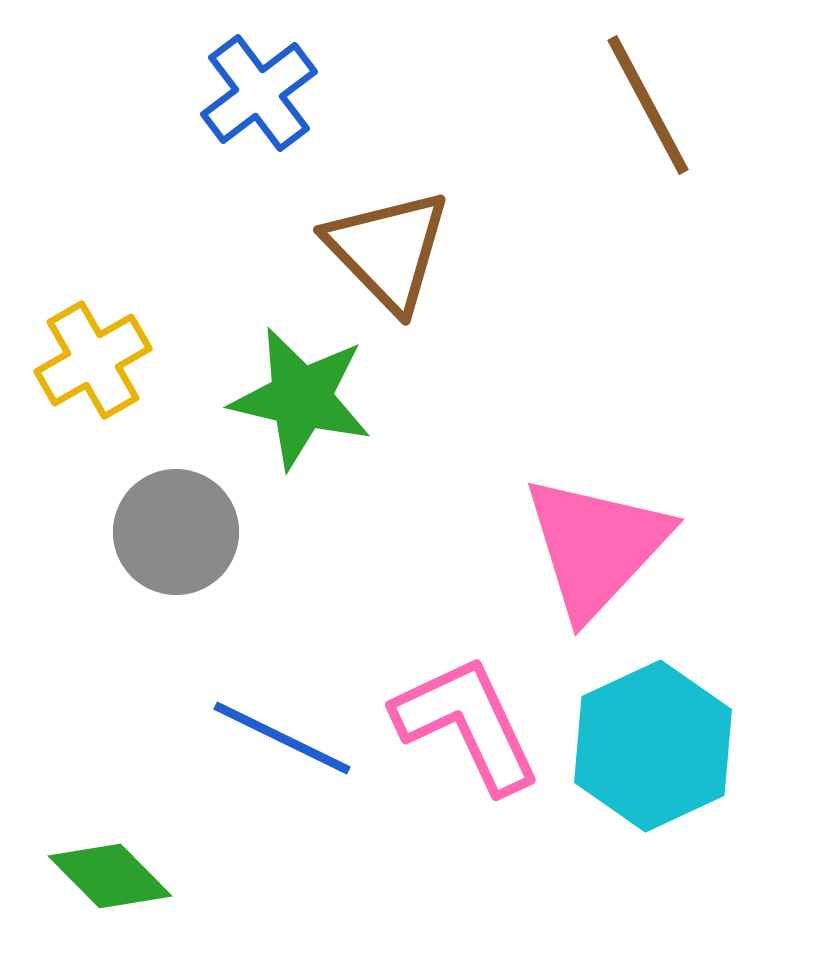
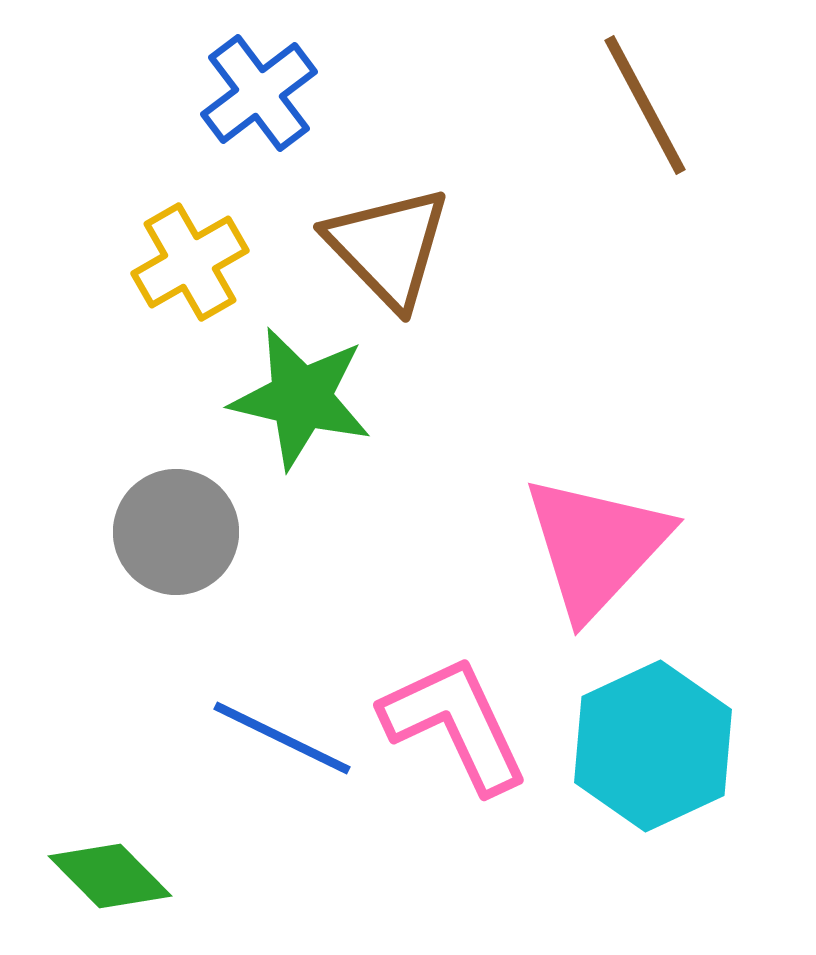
brown line: moved 3 px left
brown triangle: moved 3 px up
yellow cross: moved 97 px right, 98 px up
pink L-shape: moved 12 px left
